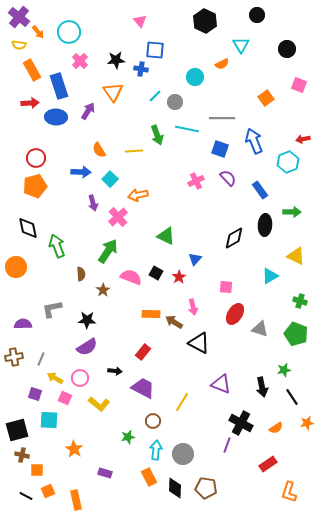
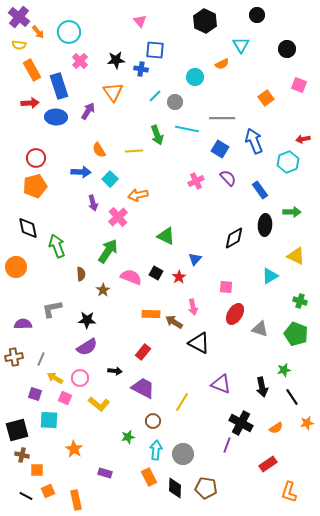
blue square at (220, 149): rotated 12 degrees clockwise
